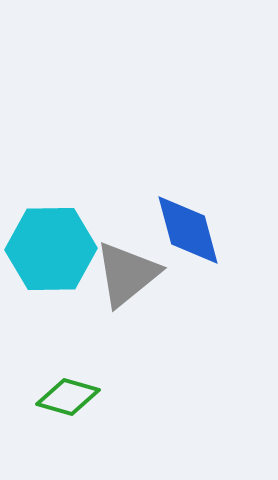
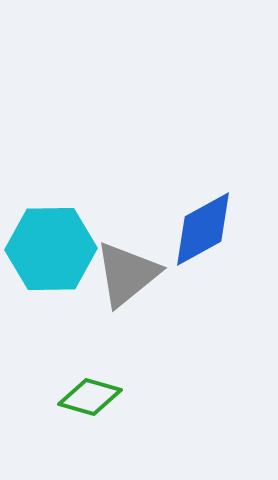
blue diamond: moved 15 px right, 1 px up; rotated 76 degrees clockwise
green diamond: moved 22 px right
